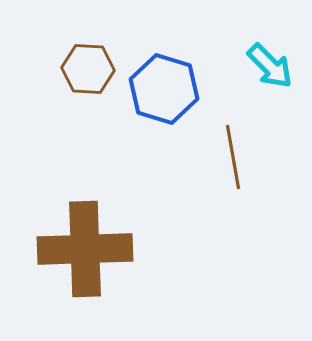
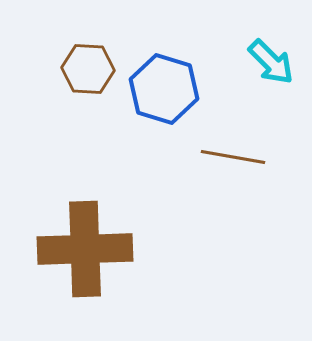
cyan arrow: moved 1 px right, 4 px up
brown line: rotated 70 degrees counterclockwise
